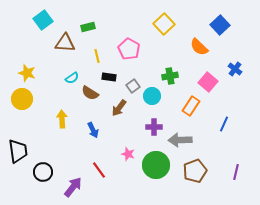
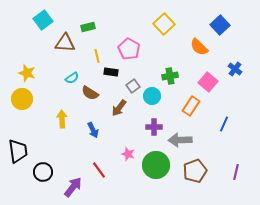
black rectangle: moved 2 px right, 5 px up
